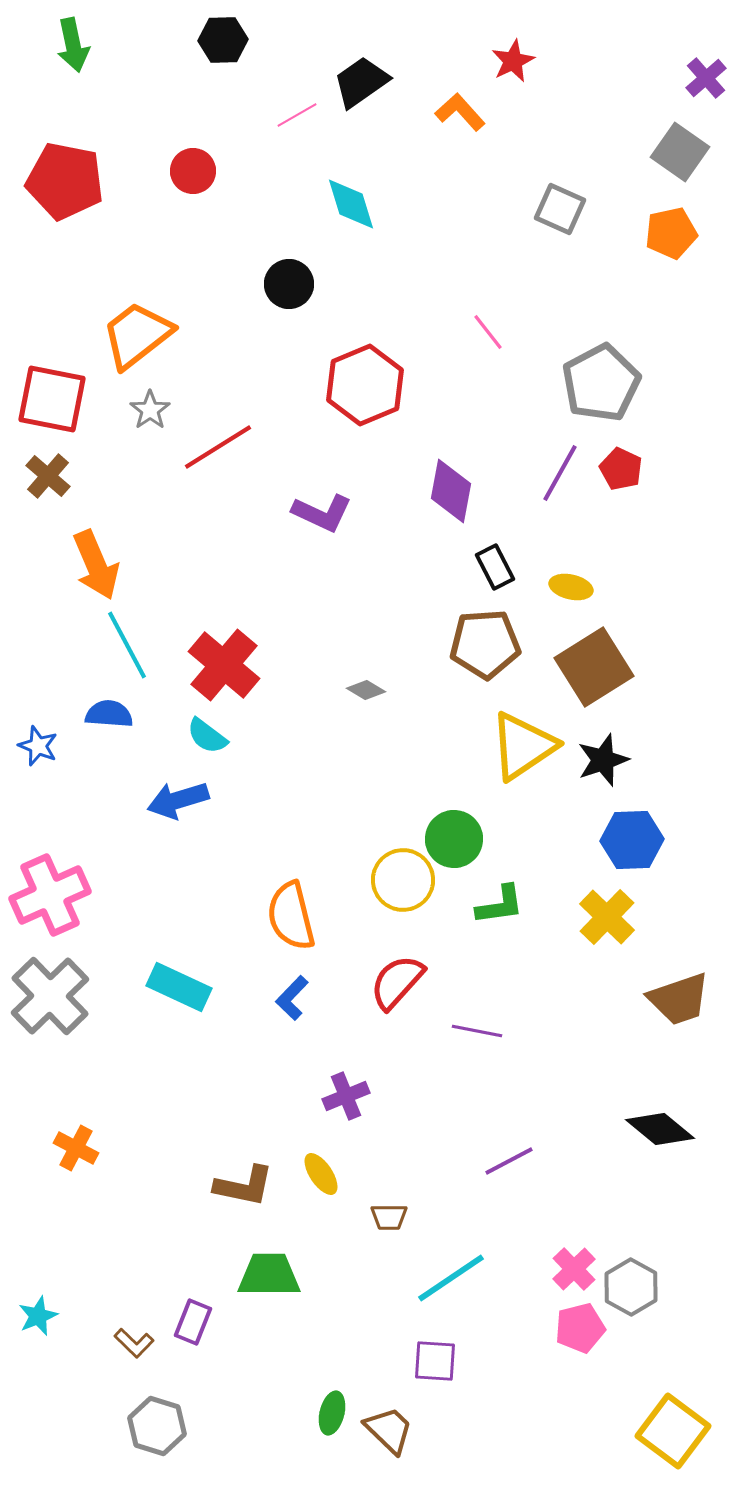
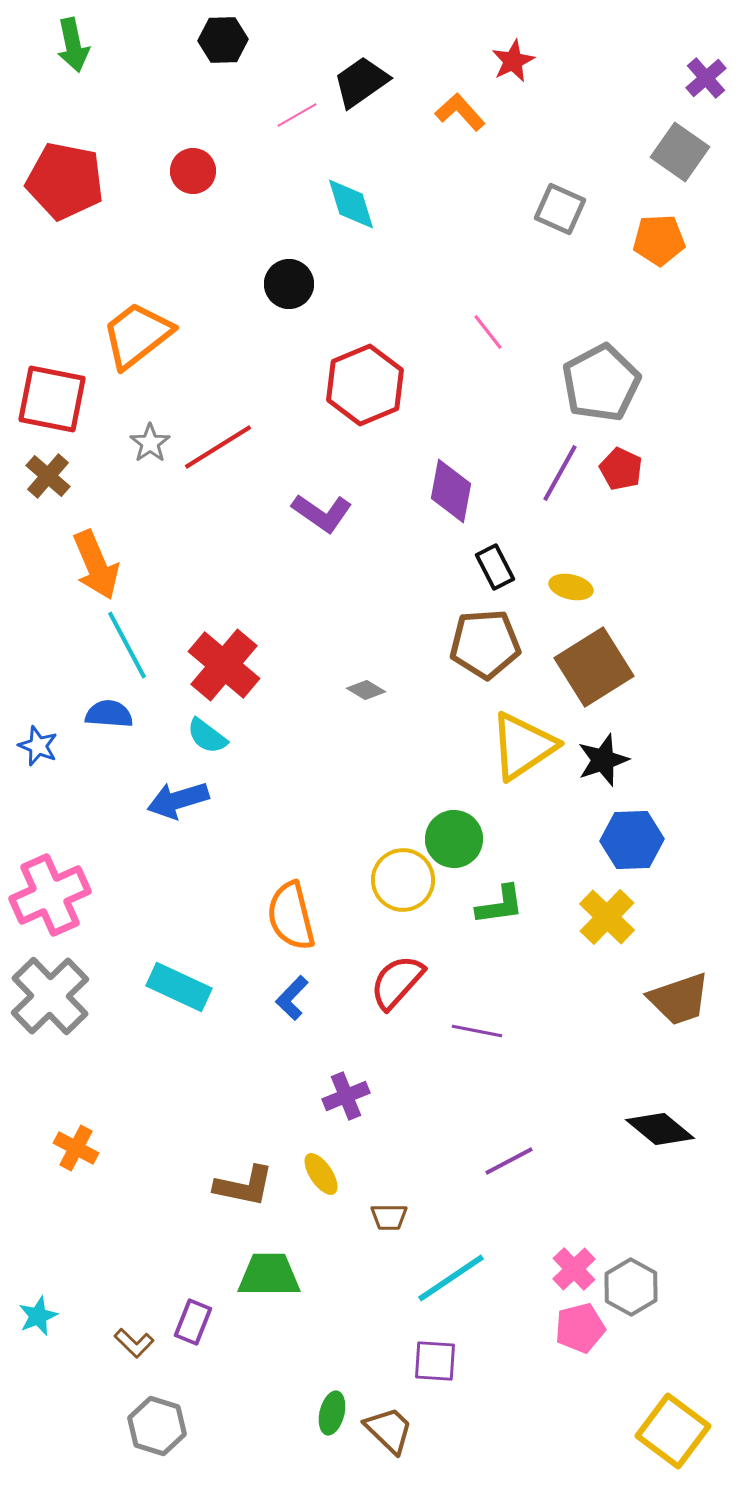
orange pentagon at (671, 233): moved 12 px left, 7 px down; rotated 9 degrees clockwise
gray star at (150, 410): moved 33 px down
purple L-shape at (322, 513): rotated 10 degrees clockwise
